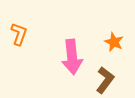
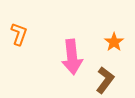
orange star: rotated 12 degrees clockwise
